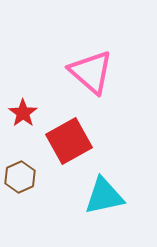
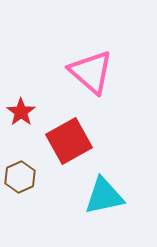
red star: moved 2 px left, 1 px up
